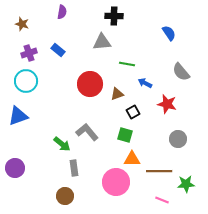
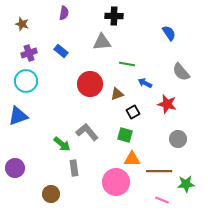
purple semicircle: moved 2 px right, 1 px down
blue rectangle: moved 3 px right, 1 px down
brown circle: moved 14 px left, 2 px up
